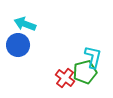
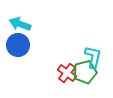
cyan arrow: moved 5 px left
red cross: moved 2 px right, 5 px up
